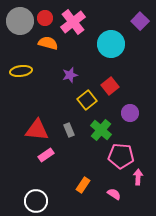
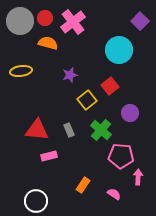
cyan circle: moved 8 px right, 6 px down
pink rectangle: moved 3 px right, 1 px down; rotated 21 degrees clockwise
